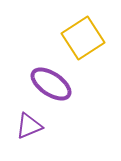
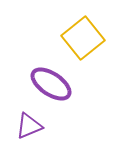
yellow square: rotated 6 degrees counterclockwise
